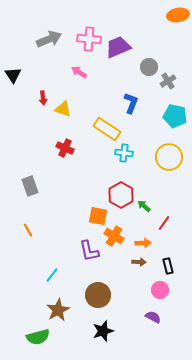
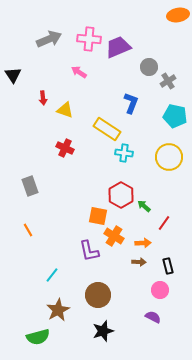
yellow triangle: moved 2 px right, 1 px down
